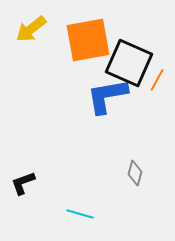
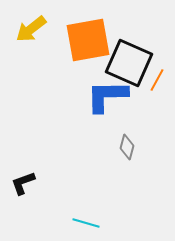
blue L-shape: rotated 9 degrees clockwise
gray diamond: moved 8 px left, 26 px up
cyan line: moved 6 px right, 9 px down
